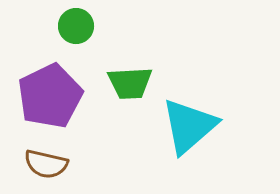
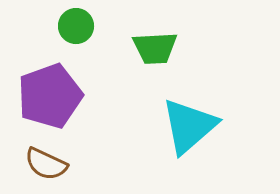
green trapezoid: moved 25 px right, 35 px up
purple pentagon: rotated 6 degrees clockwise
brown semicircle: rotated 12 degrees clockwise
